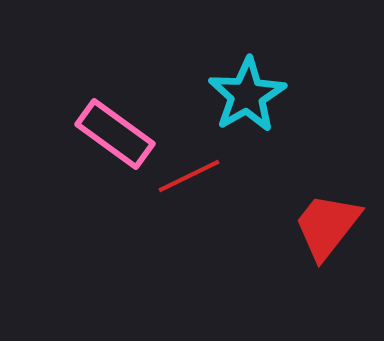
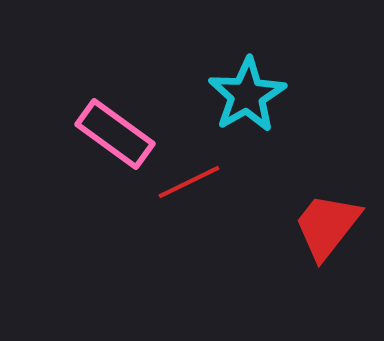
red line: moved 6 px down
